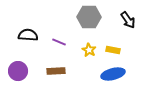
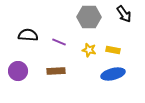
black arrow: moved 4 px left, 6 px up
yellow star: rotated 16 degrees counterclockwise
